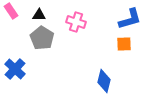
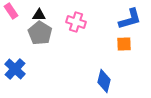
gray pentagon: moved 2 px left, 5 px up
